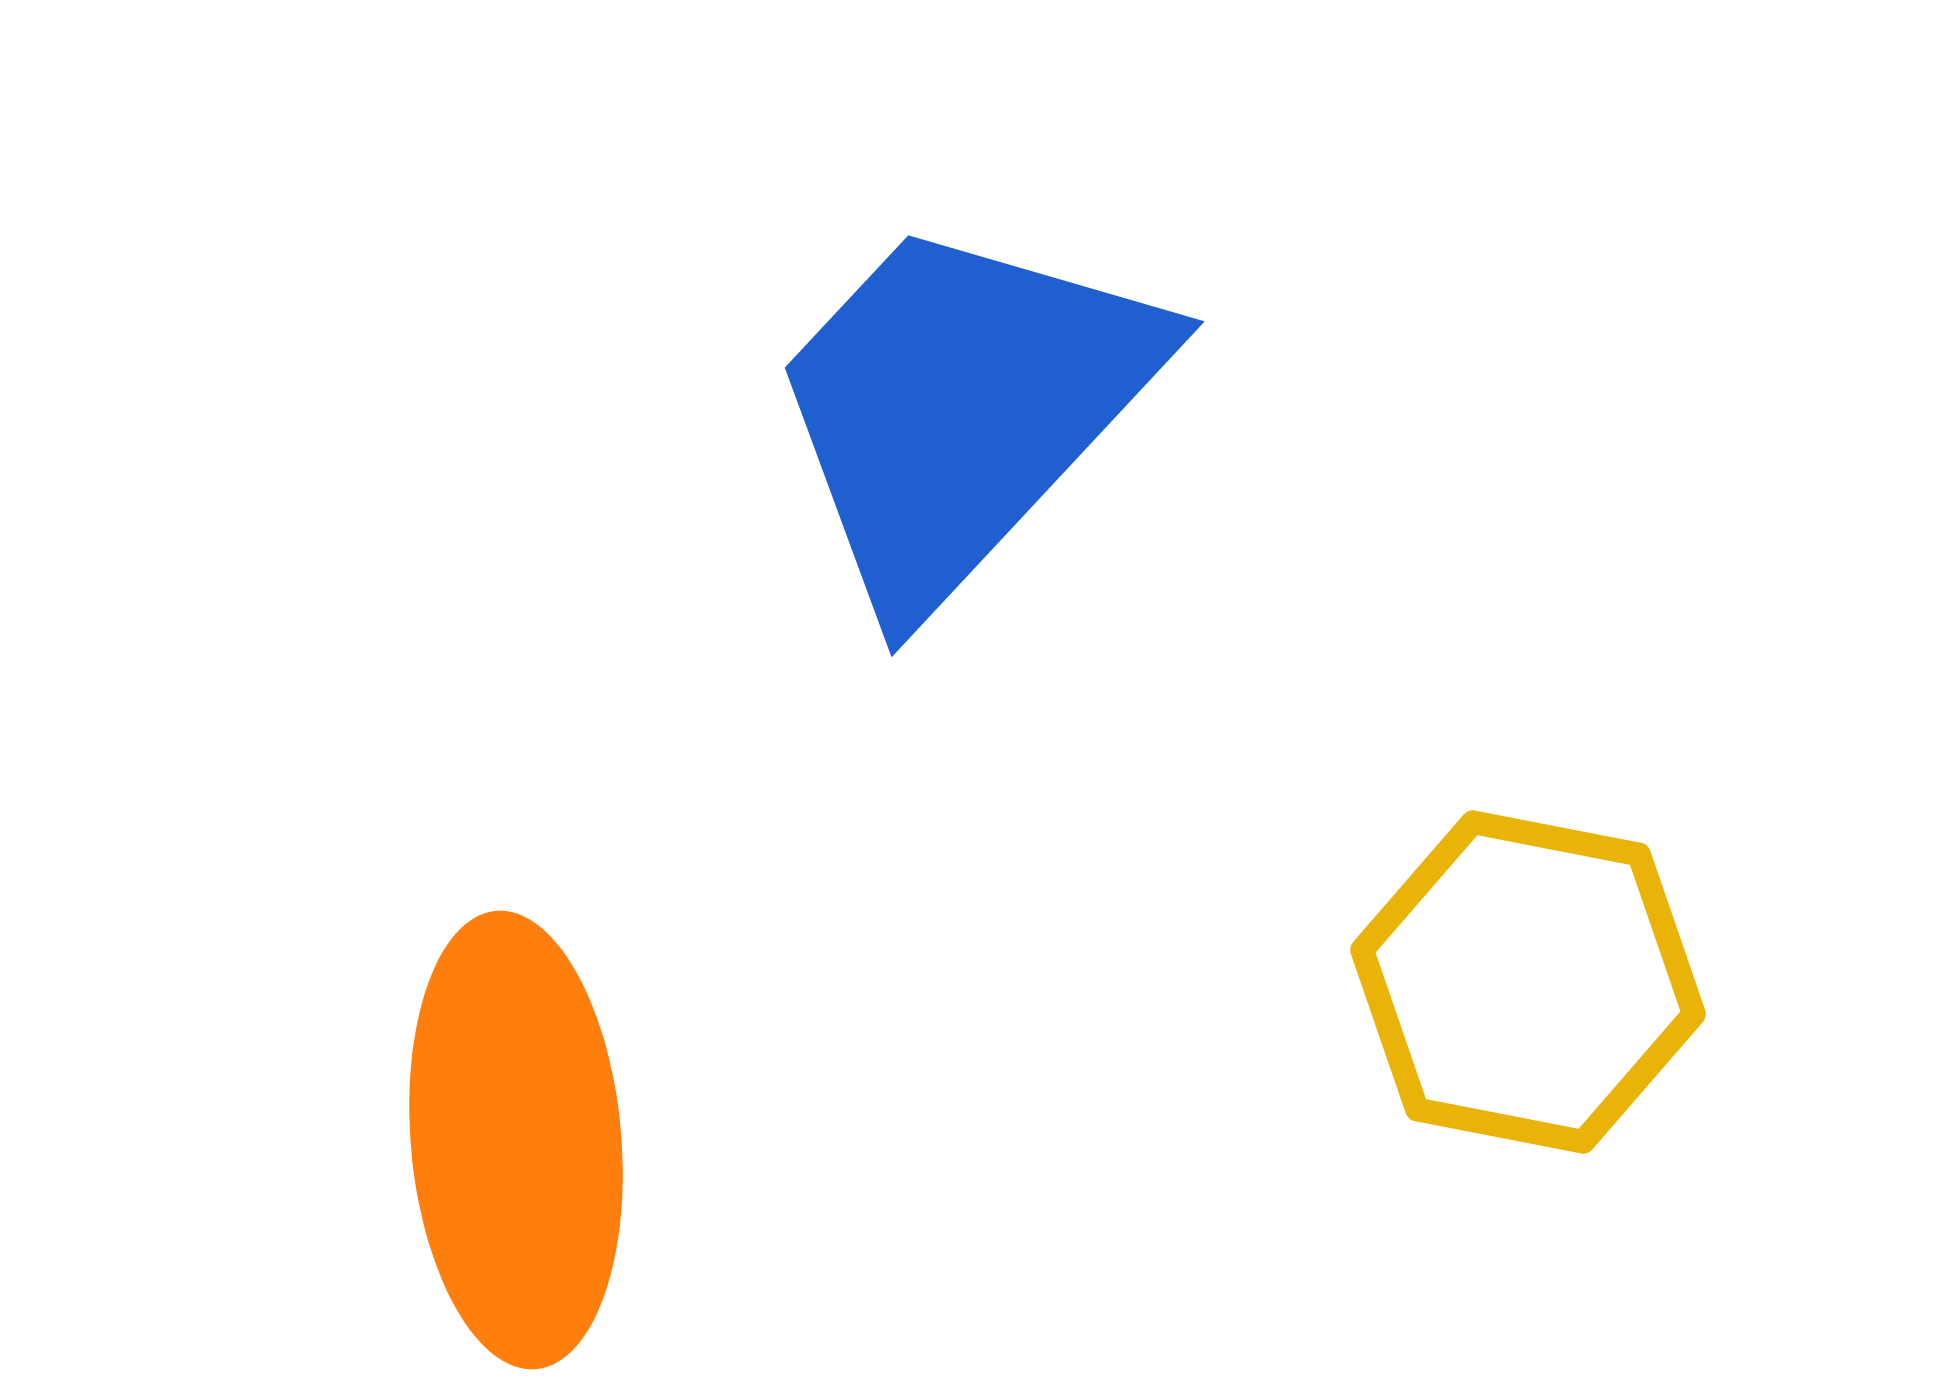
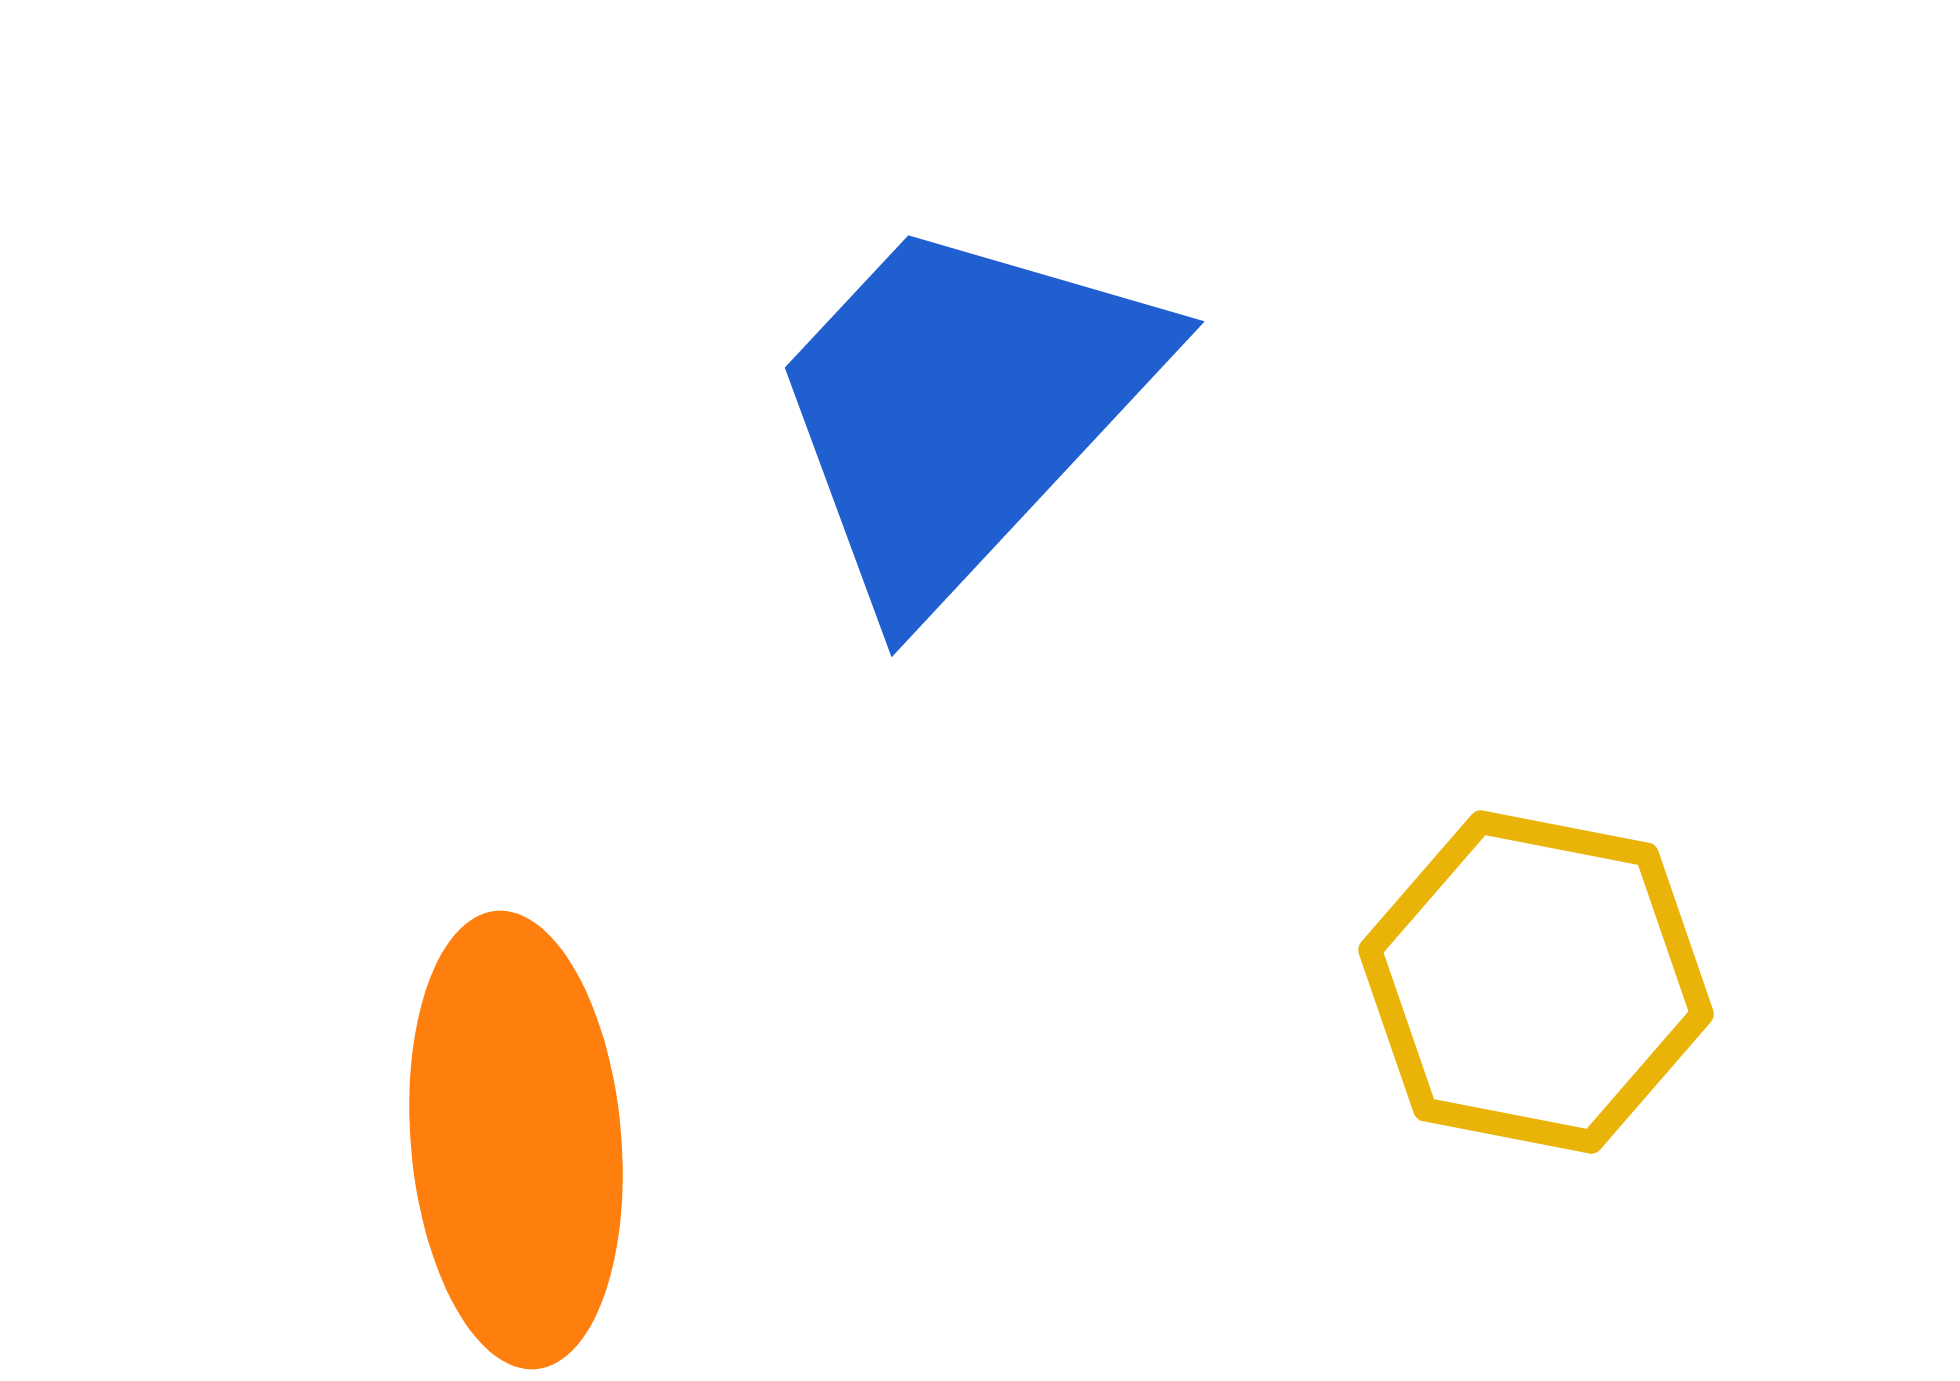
yellow hexagon: moved 8 px right
